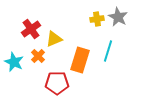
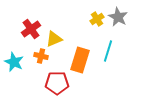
yellow cross: rotated 24 degrees counterclockwise
orange cross: moved 3 px right; rotated 32 degrees counterclockwise
